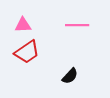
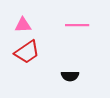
black semicircle: rotated 48 degrees clockwise
